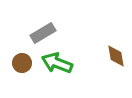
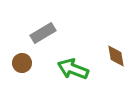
green arrow: moved 16 px right, 6 px down
